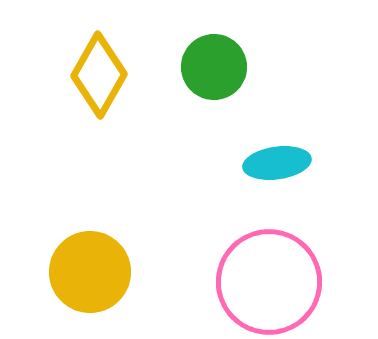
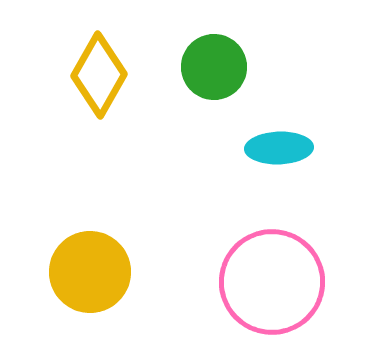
cyan ellipse: moved 2 px right, 15 px up; rotated 6 degrees clockwise
pink circle: moved 3 px right
